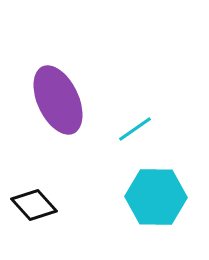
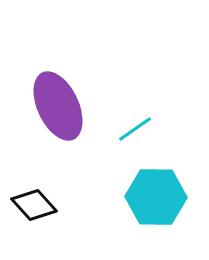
purple ellipse: moved 6 px down
